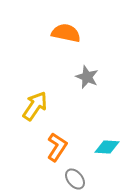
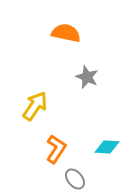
orange L-shape: moved 1 px left, 2 px down
